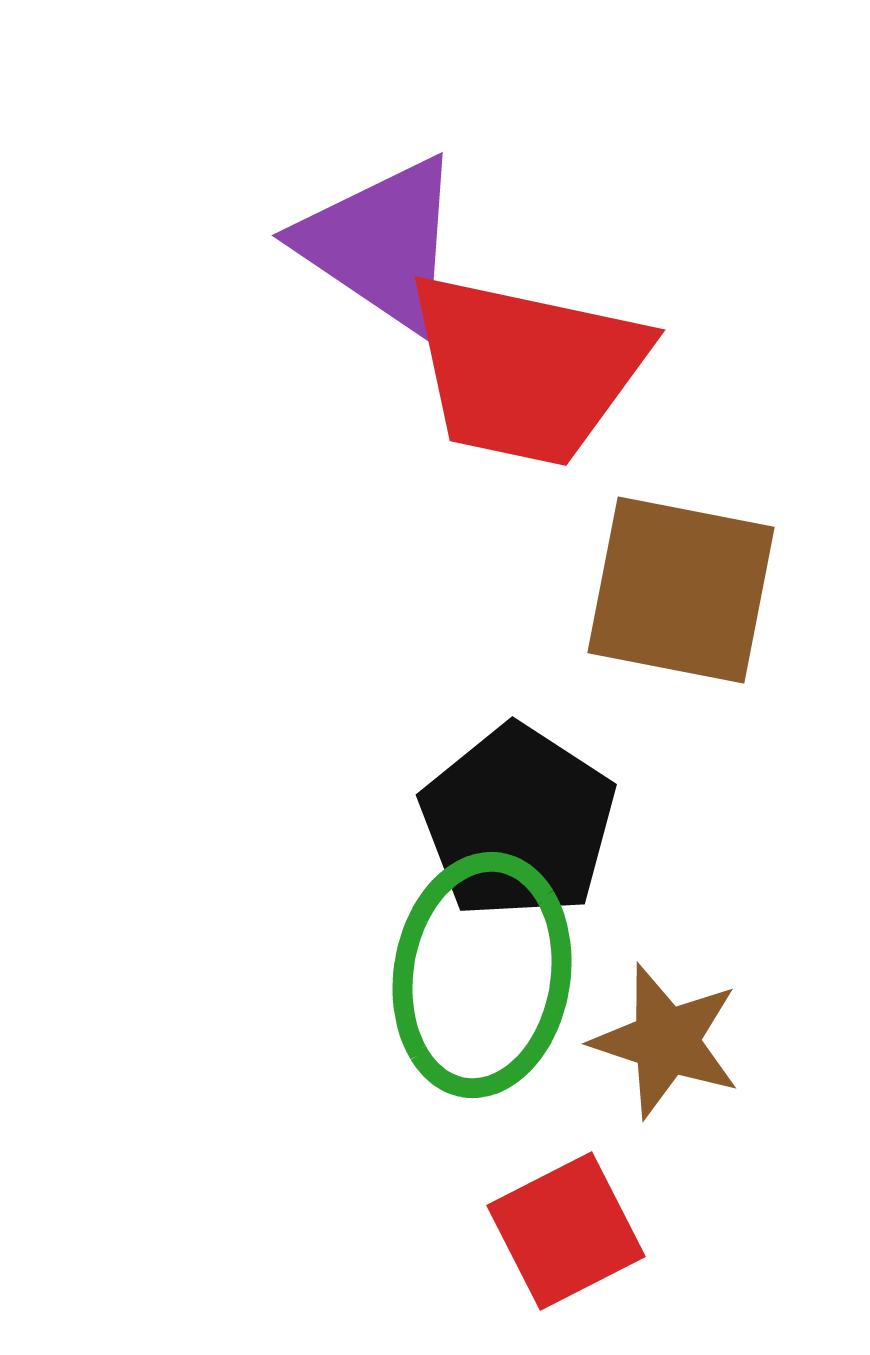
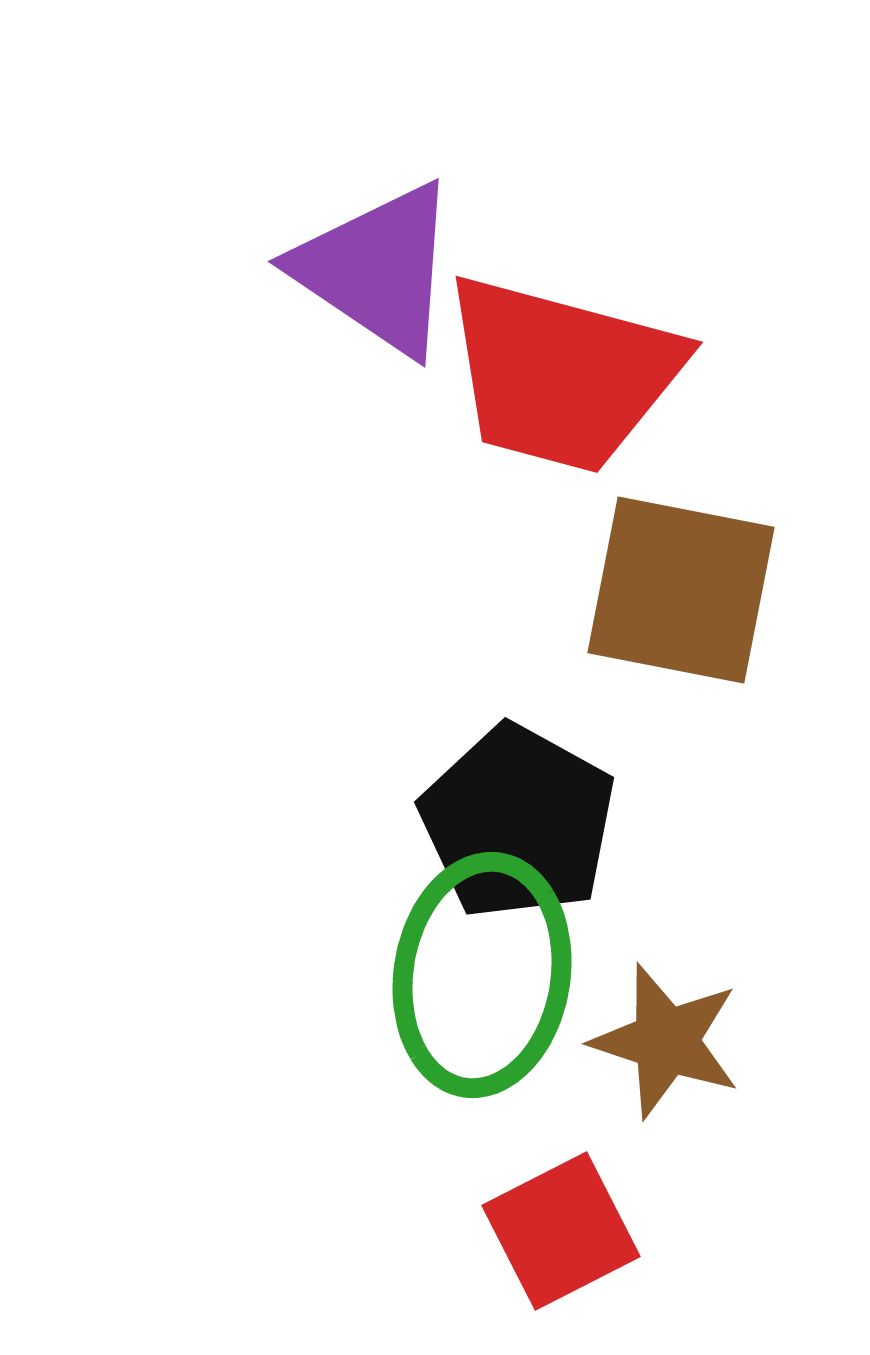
purple triangle: moved 4 px left, 26 px down
red trapezoid: moved 36 px right, 5 px down; rotated 3 degrees clockwise
black pentagon: rotated 4 degrees counterclockwise
red square: moved 5 px left
